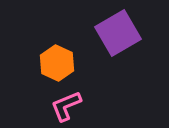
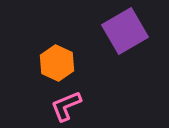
purple square: moved 7 px right, 2 px up
